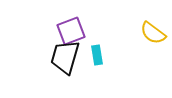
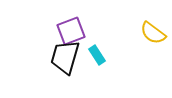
cyan rectangle: rotated 24 degrees counterclockwise
